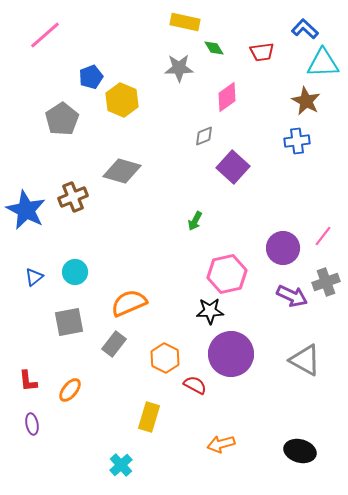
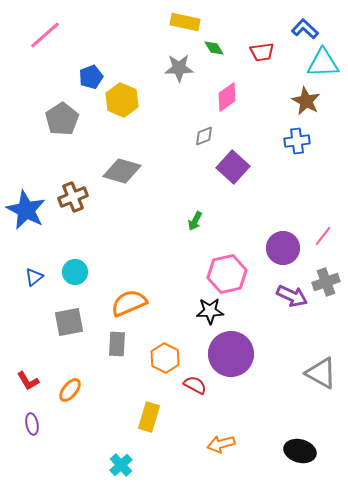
gray rectangle at (114, 344): moved 3 px right; rotated 35 degrees counterclockwise
gray triangle at (305, 360): moved 16 px right, 13 px down
red L-shape at (28, 381): rotated 25 degrees counterclockwise
